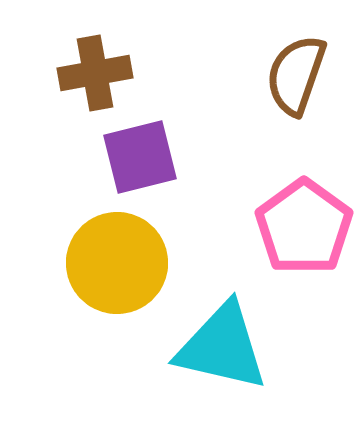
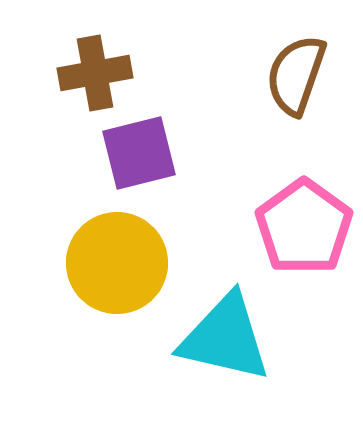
purple square: moved 1 px left, 4 px up
cyan triangle: moved 3 px right, 9 px up
